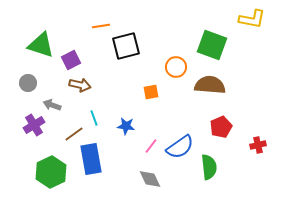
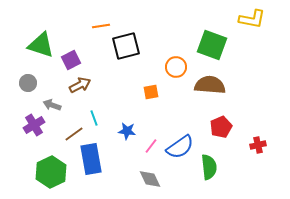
brown arrow: rotated 40 degrees counterclockwise
blue star: moved 1 px right, 5 px down
